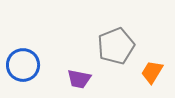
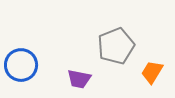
blue circle: moved 2 px left
